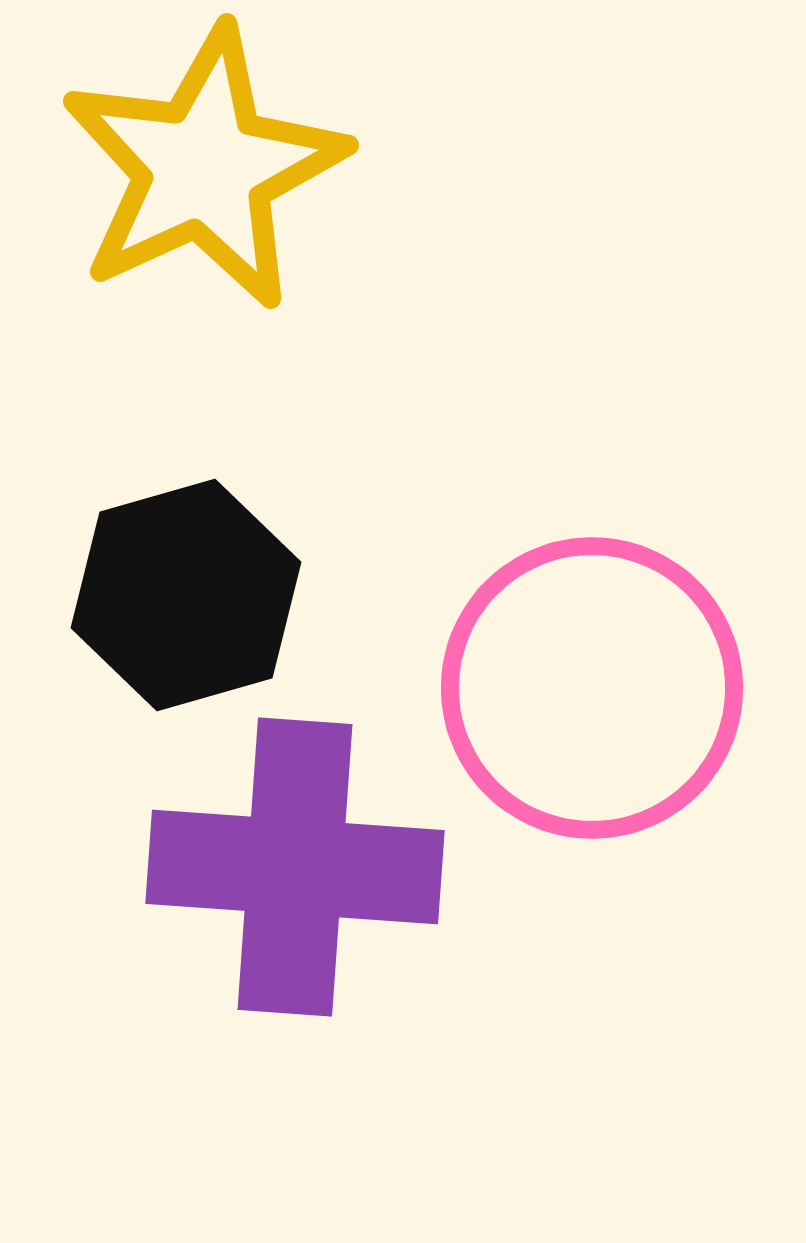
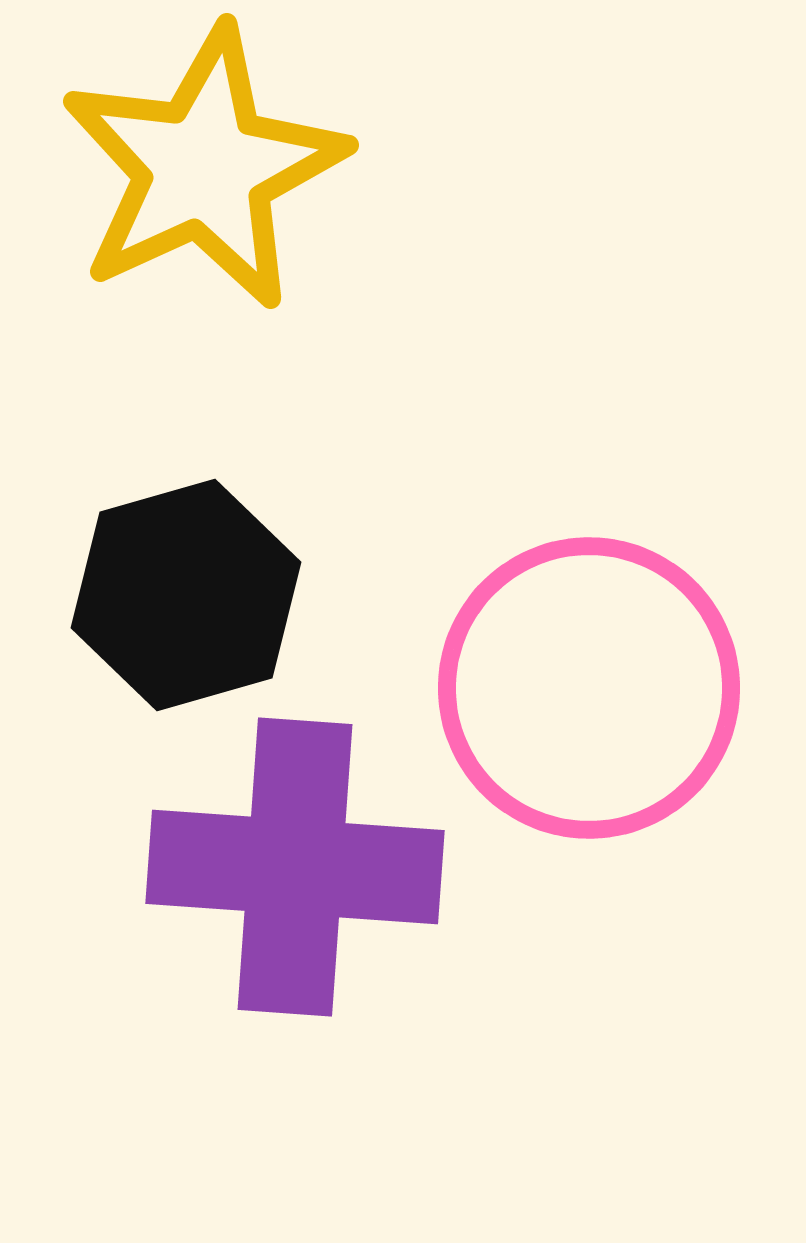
pink circle: moved 3 px left
